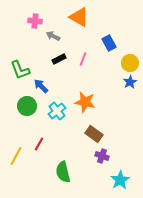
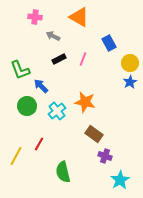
pink cross: moved 4 px up
purple cross: moved 3 px right
